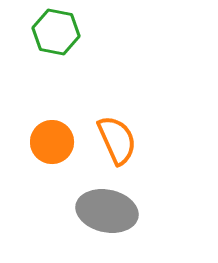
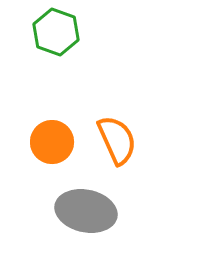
green hexagon: rotated 9 degrees clockwise
gray ellipse: moved 21 px left
